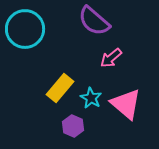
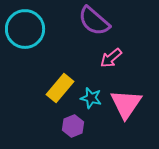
cyan star: rotated 15 degrees counterclockwise
pink triangle: rotated 24 degrees clockwise
purple hexagon: rotated 15 degrees clockwise
